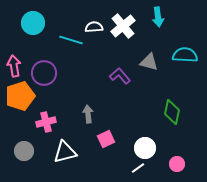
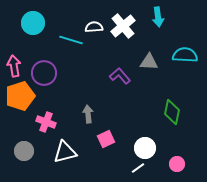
gray triangle: rotated 12 degrees counterclockwise
pink cross: rotated 36 degrees clockwise
